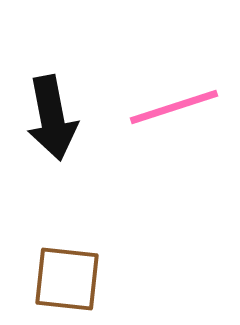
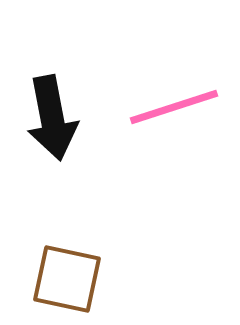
brown square: rotated 6 degrees clockwise
